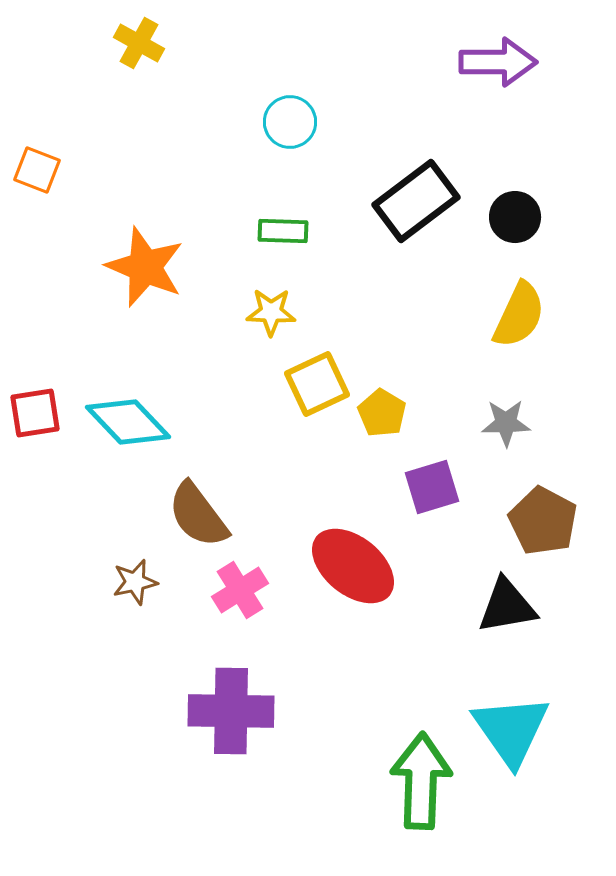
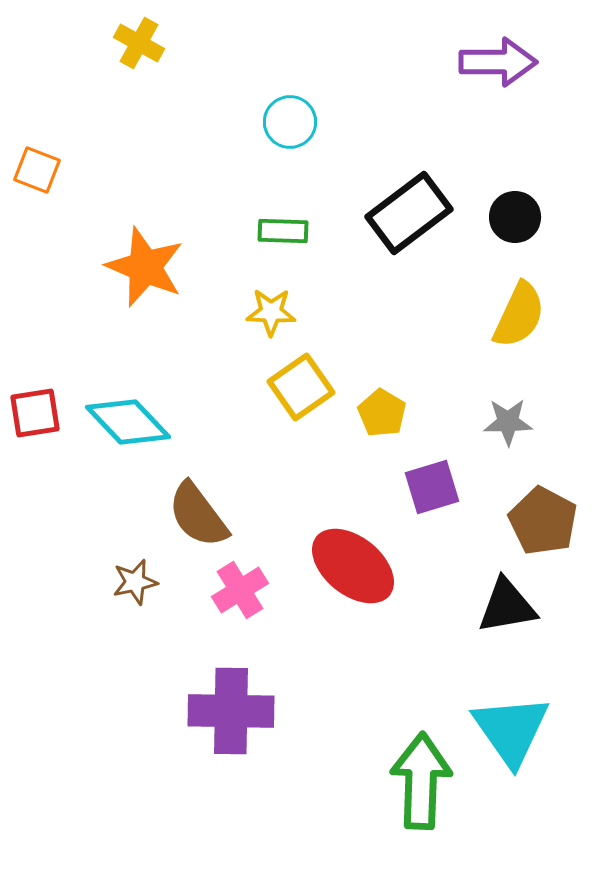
black rectangle: moved 7 px left, 12 px down
yellow square: moved 16 px left, 3 px down; rotated 10 degrees counterclockwise
gray star: moved 2 px right, 1 px up
